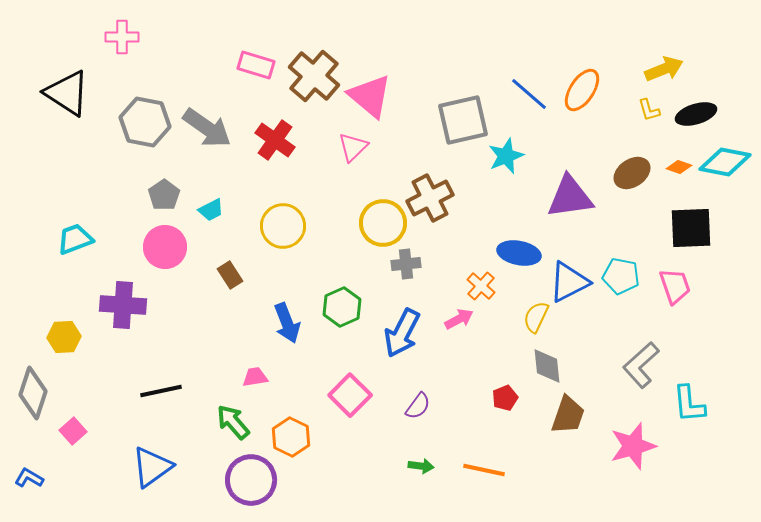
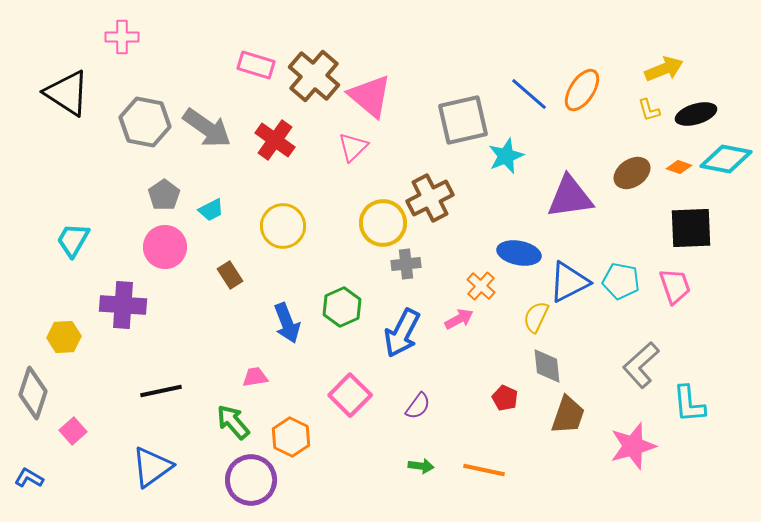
cyan diamond at (725, 162): moved 1 px right, 3 px up
cyan trapezoid at (75, 239): moved 2 px left, 1 px down; rotated 39 degrees counterclockwise
cyan pentagon at (621, 276): moved 5 px down
red pentagon at (505, 398): rotated 25 degrees counterclockwise
